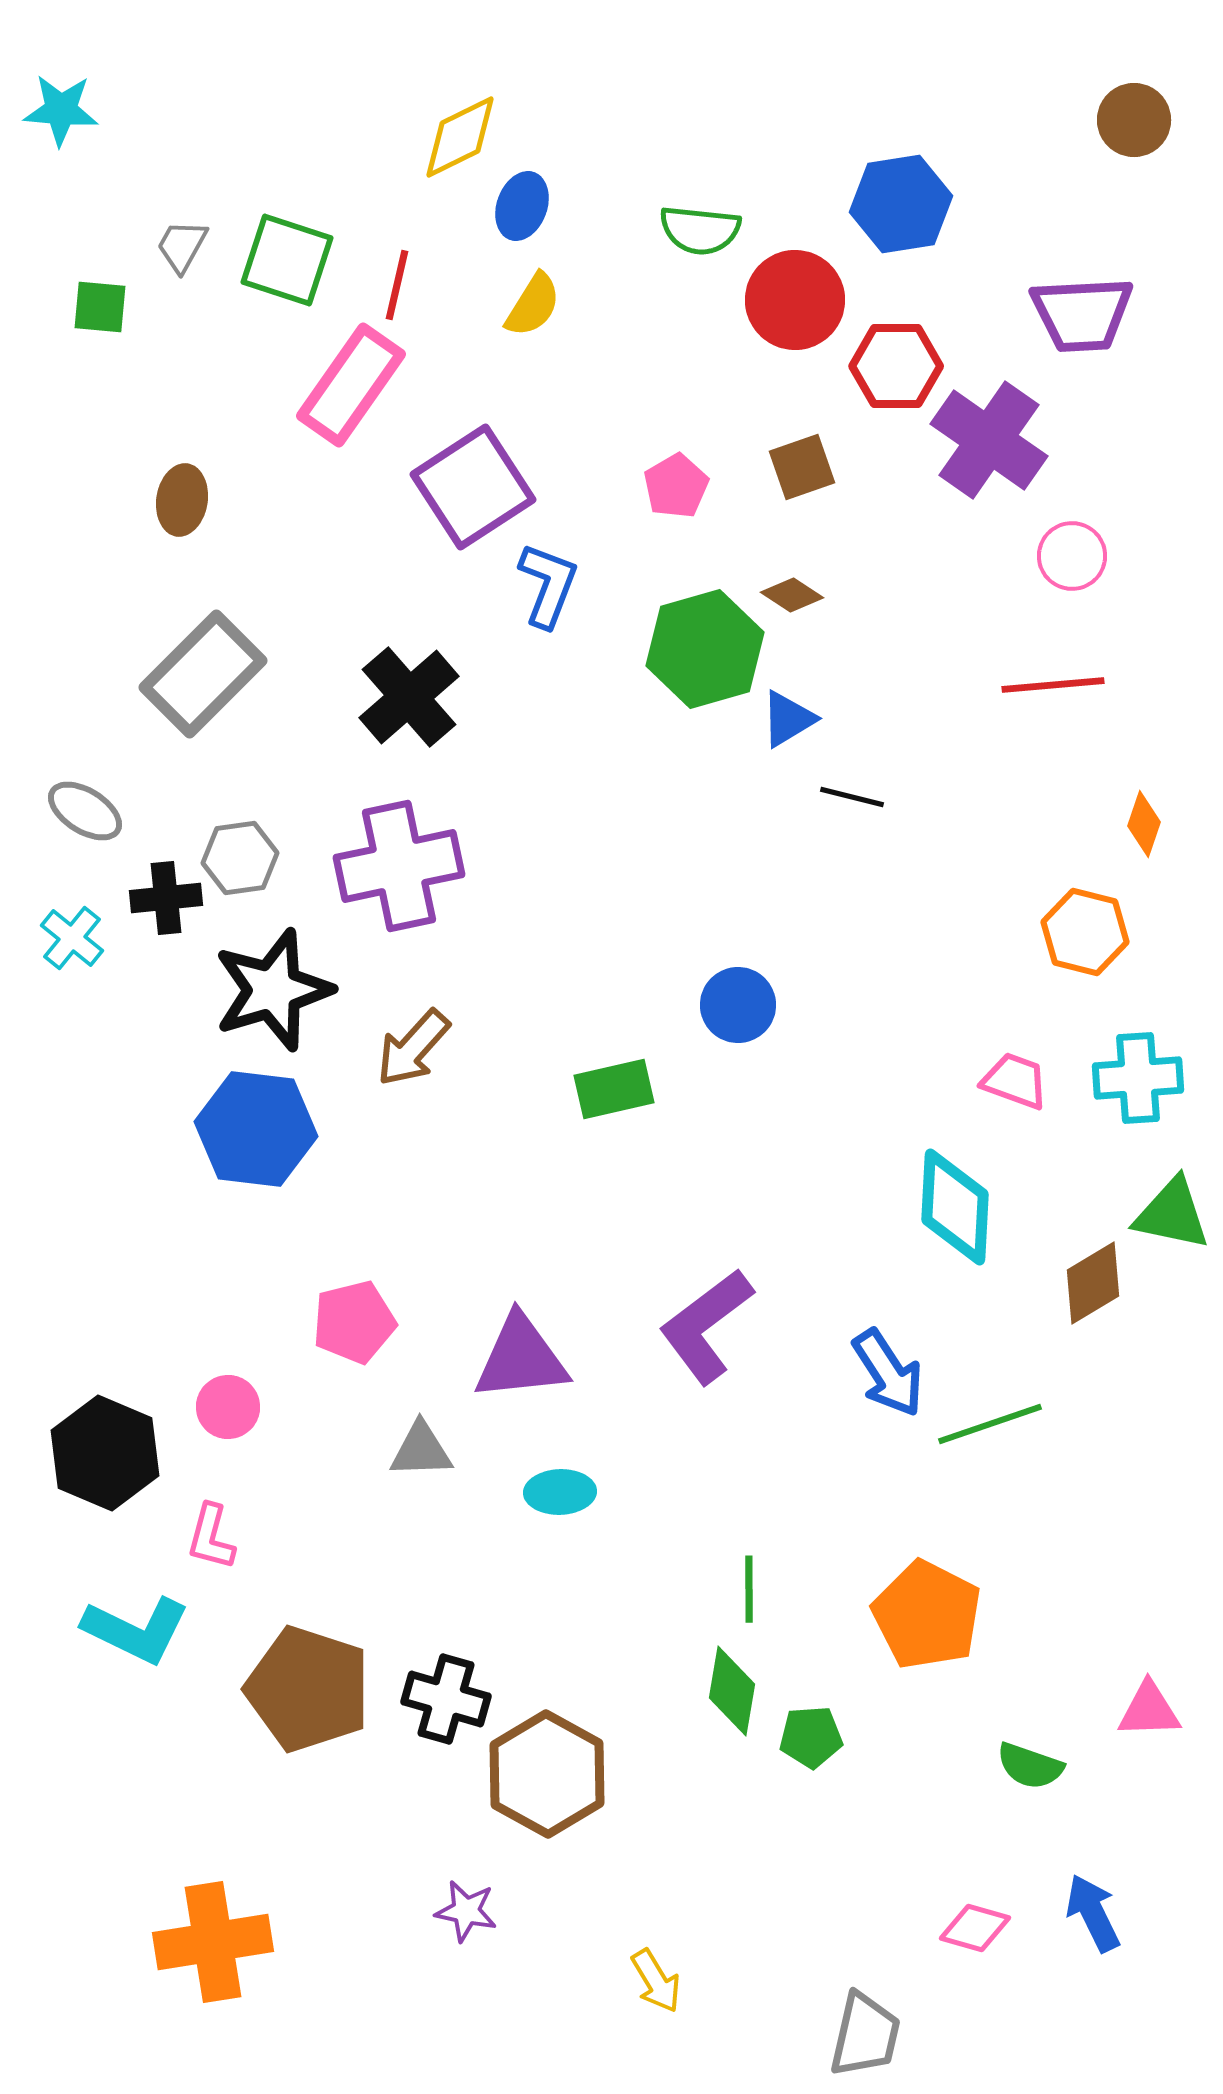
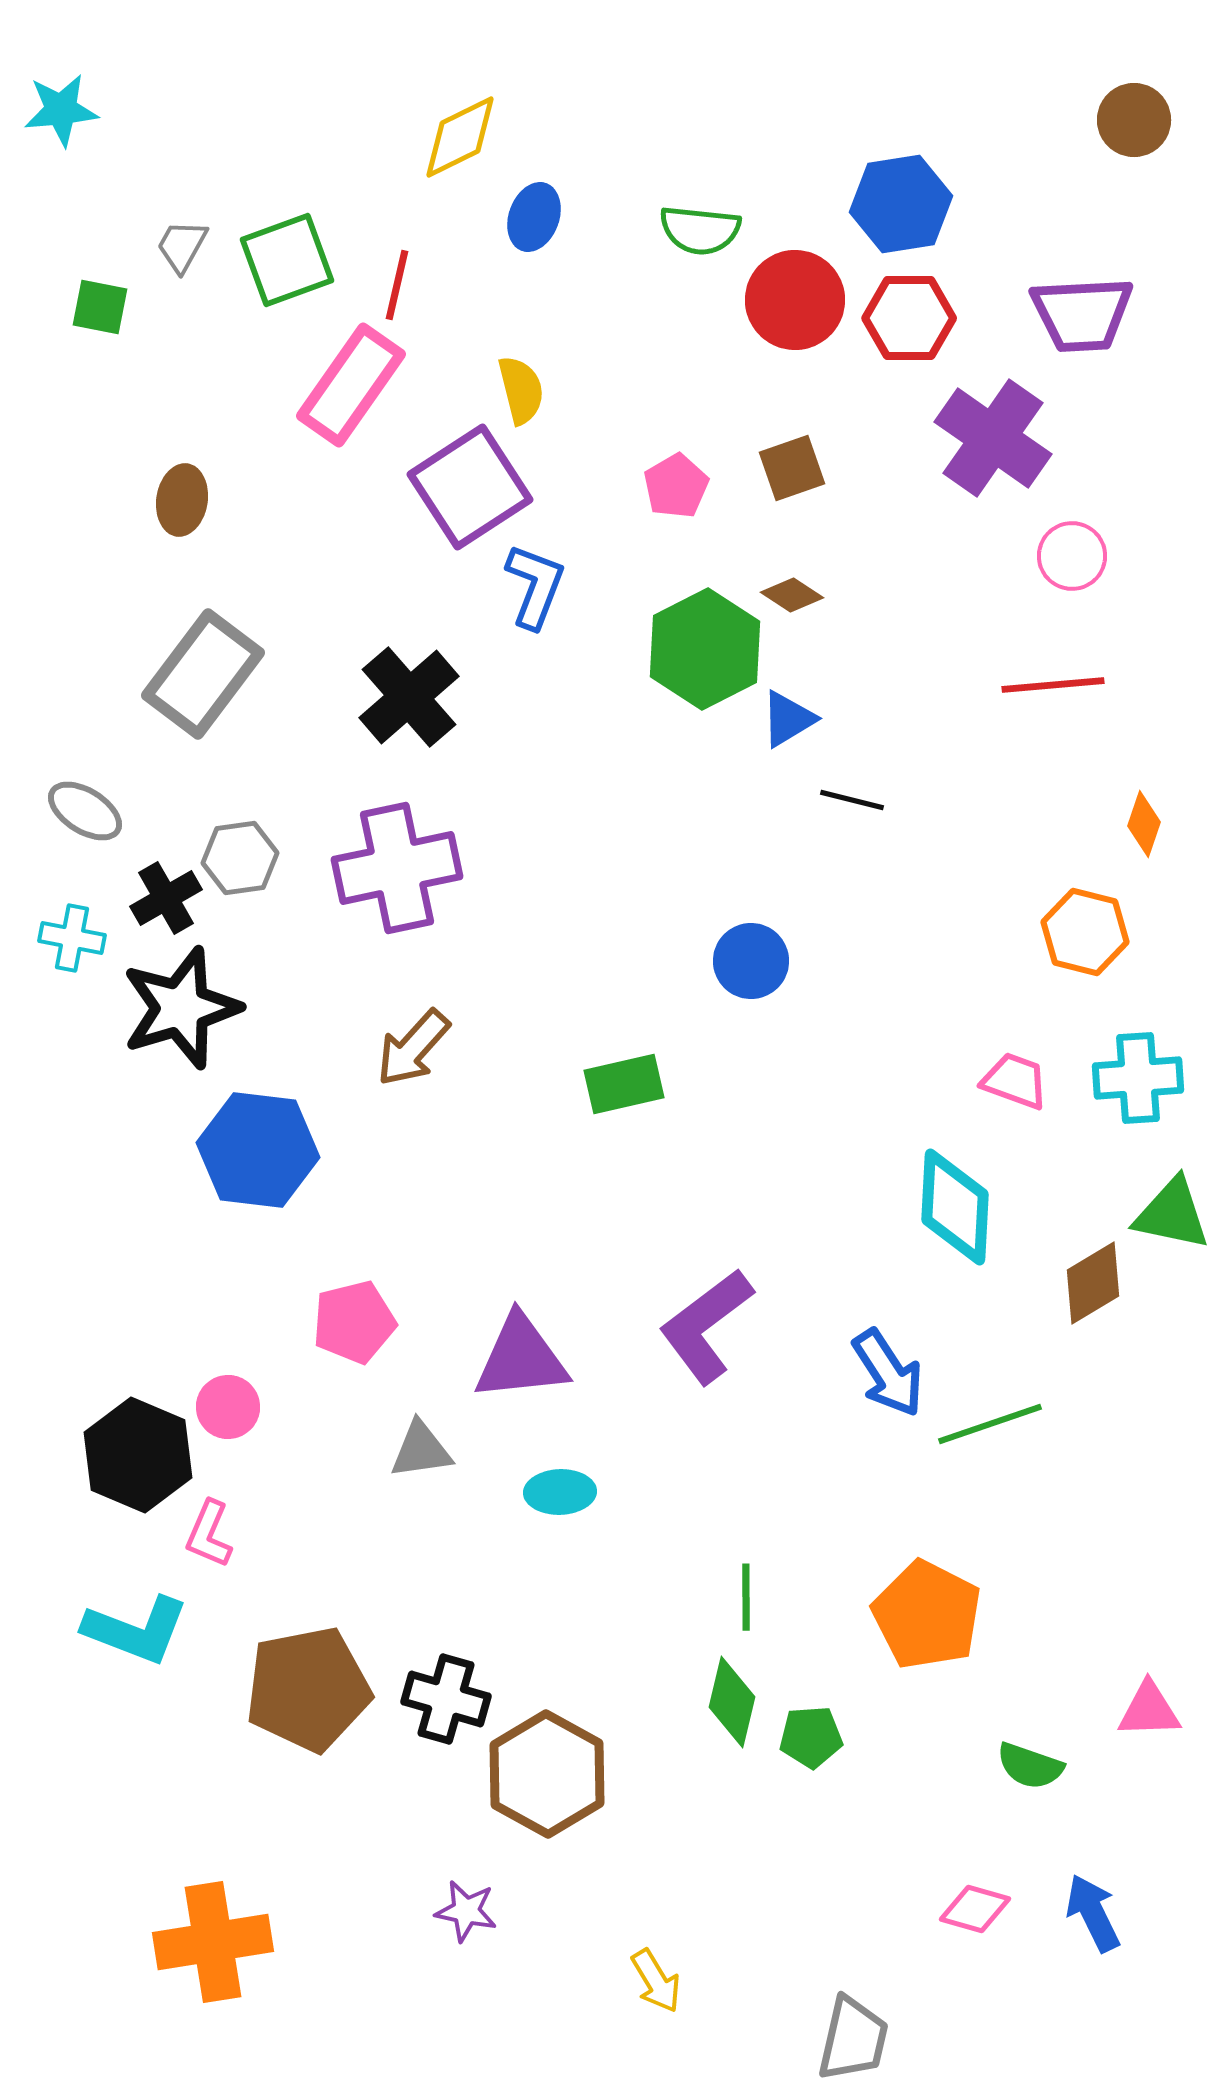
cyan star at (61, 110): rotated 10 degrees counterclockwise
blue ellipse at (522, 206): moved 12 px right, 11 px down
green square at (287, 260): rotated 38 degrees counterclockwise
yellow semicircle at (533, 305): moved 12 px left, 85 px down; rotated 46 degrees counterclockwise
green square at (100, 307): rotated 6 degrees clockwise
red hexagon at (896, 366): moved 13 px right, 48 px up
purple cross at (989, 440): moved 4 px right, 2 px up
brown square at (802, 467): moved 10 px left, 1 px down
purple square at (473, 487): moved 3 px left
blue L-shape at (548, 585): moved 13 px left, 1 px down
green hexagon at (705, 649): rotated 11 degrees counterclockwise
gray rectangle at (203, 674): rotated 8 degrees counterclockwise
black line at (852, 797): moved 3 px down
purple cross at (399, 866): moved 2 px left, 2 px down
black cross at (166, 898): rotated 24 degrees counterclockwise
cyan cross at (72, 938): rotated 28 degrees counterclockwise
black star at (273, 990): moved 92 px left, 18 px down
blue circle at (738, 1005): moved 13 px right, 44 px up
green rectangle at (614, 1089): moved 10 px right, 5 px up
blue hexagon at (256, 1129): moved 2 px right, 21 px down
gray triangle at (421, 1450): rotated 6 degrees counterclockwise
black hexagon at (105, 1453): moved 33 px right, 2 px down
pink L-shape at (211, 1537): moved 2 px left, 3 px up; rotated 8 degrees clockwise
green line at (749, 1589): moved 3 px left, 8 px down
cyan L-shape at (136, 1630): rotated 5 degrees counterclockwise
brown pentagon at (308, 1689): rotated 29 degrees counterclockwise
green diamond at (732, 1691): moved 11 px down; rotated 4 degrees clockwise
pink diamond at (975, 1928): moved 19 px up
gray trapezoid at (865, 2035): moved 12 px left, 4 px down
